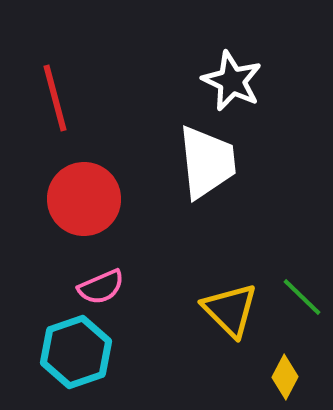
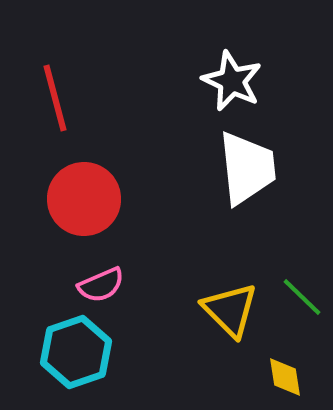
white trapezoid: moved 40 px right, 6 px down
pink semicircle: moved 2 px up
yellow diamond: rotated 36 degrees counterclockwise
